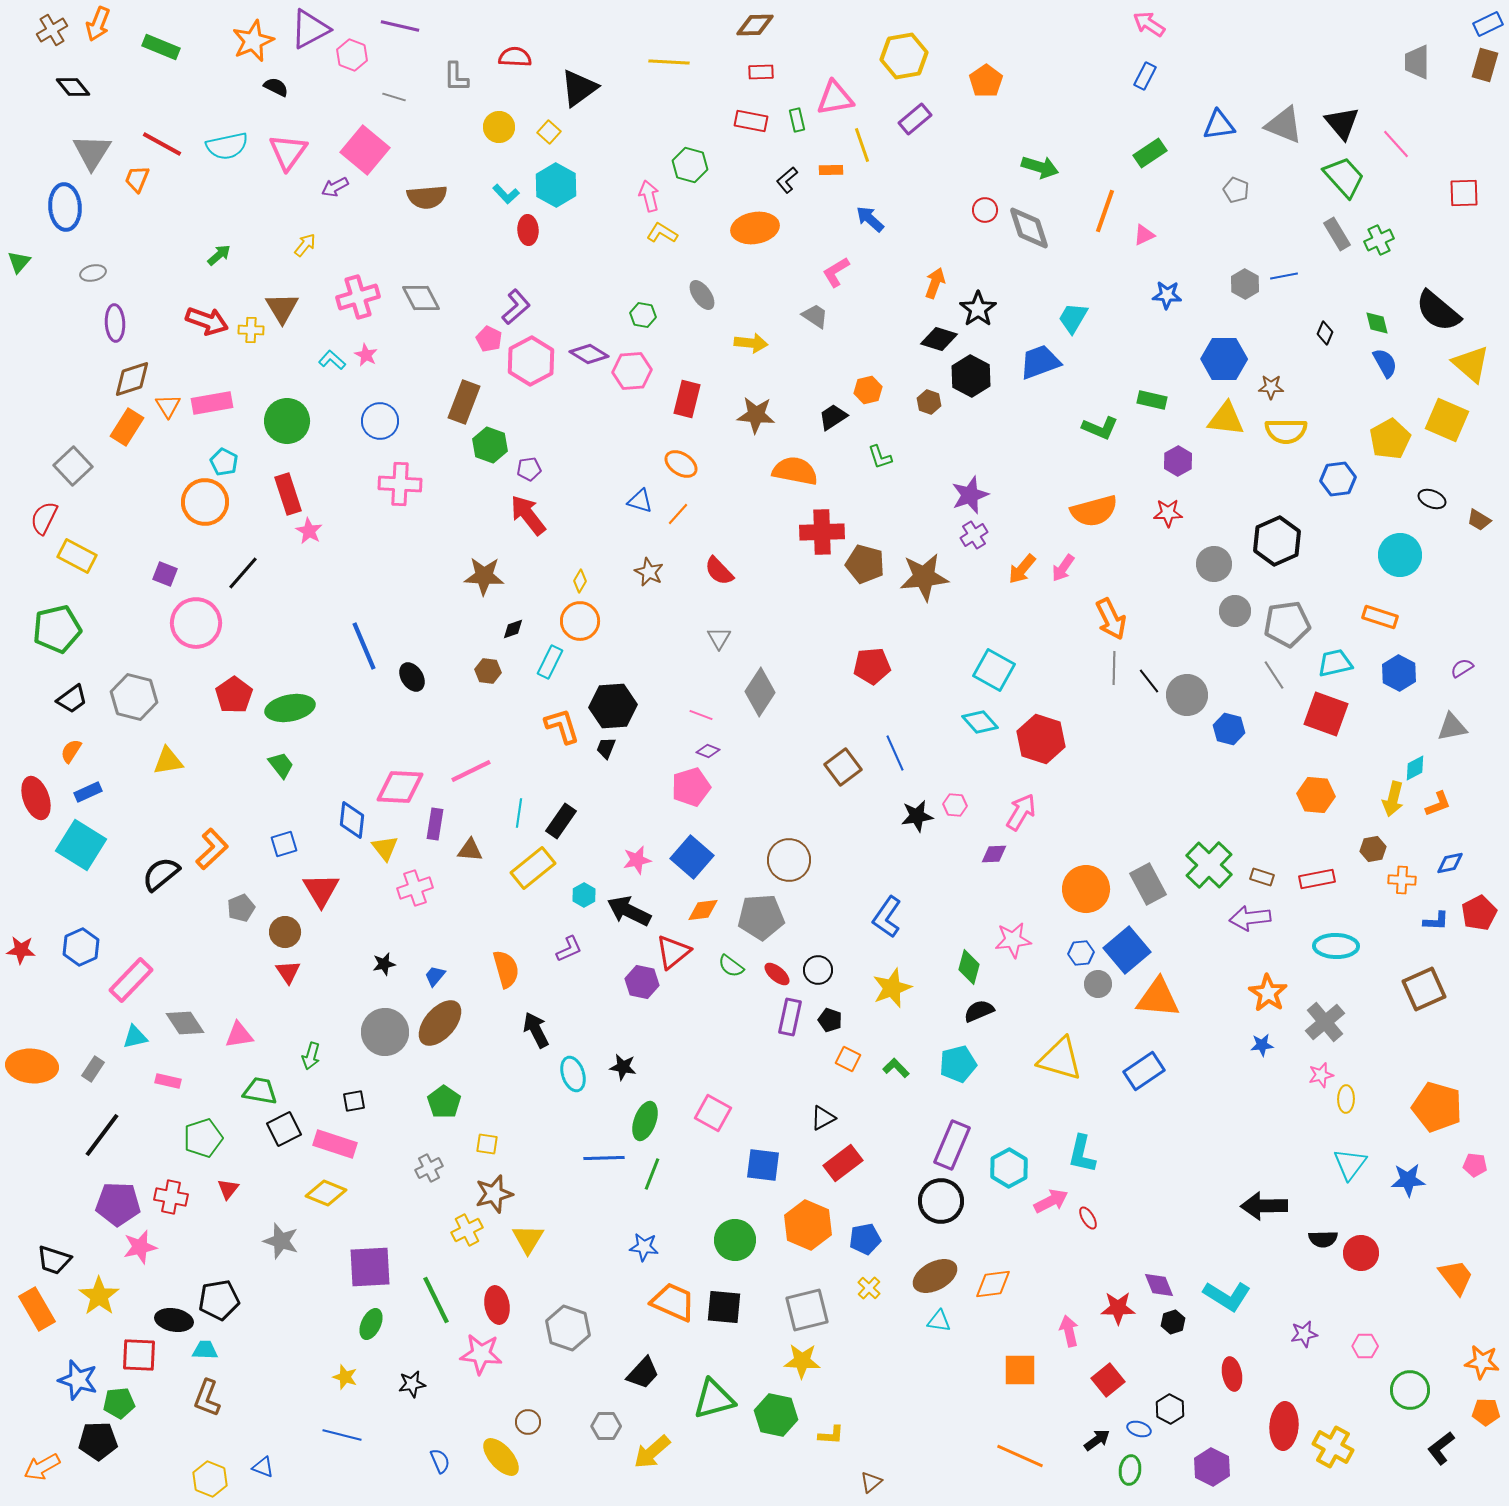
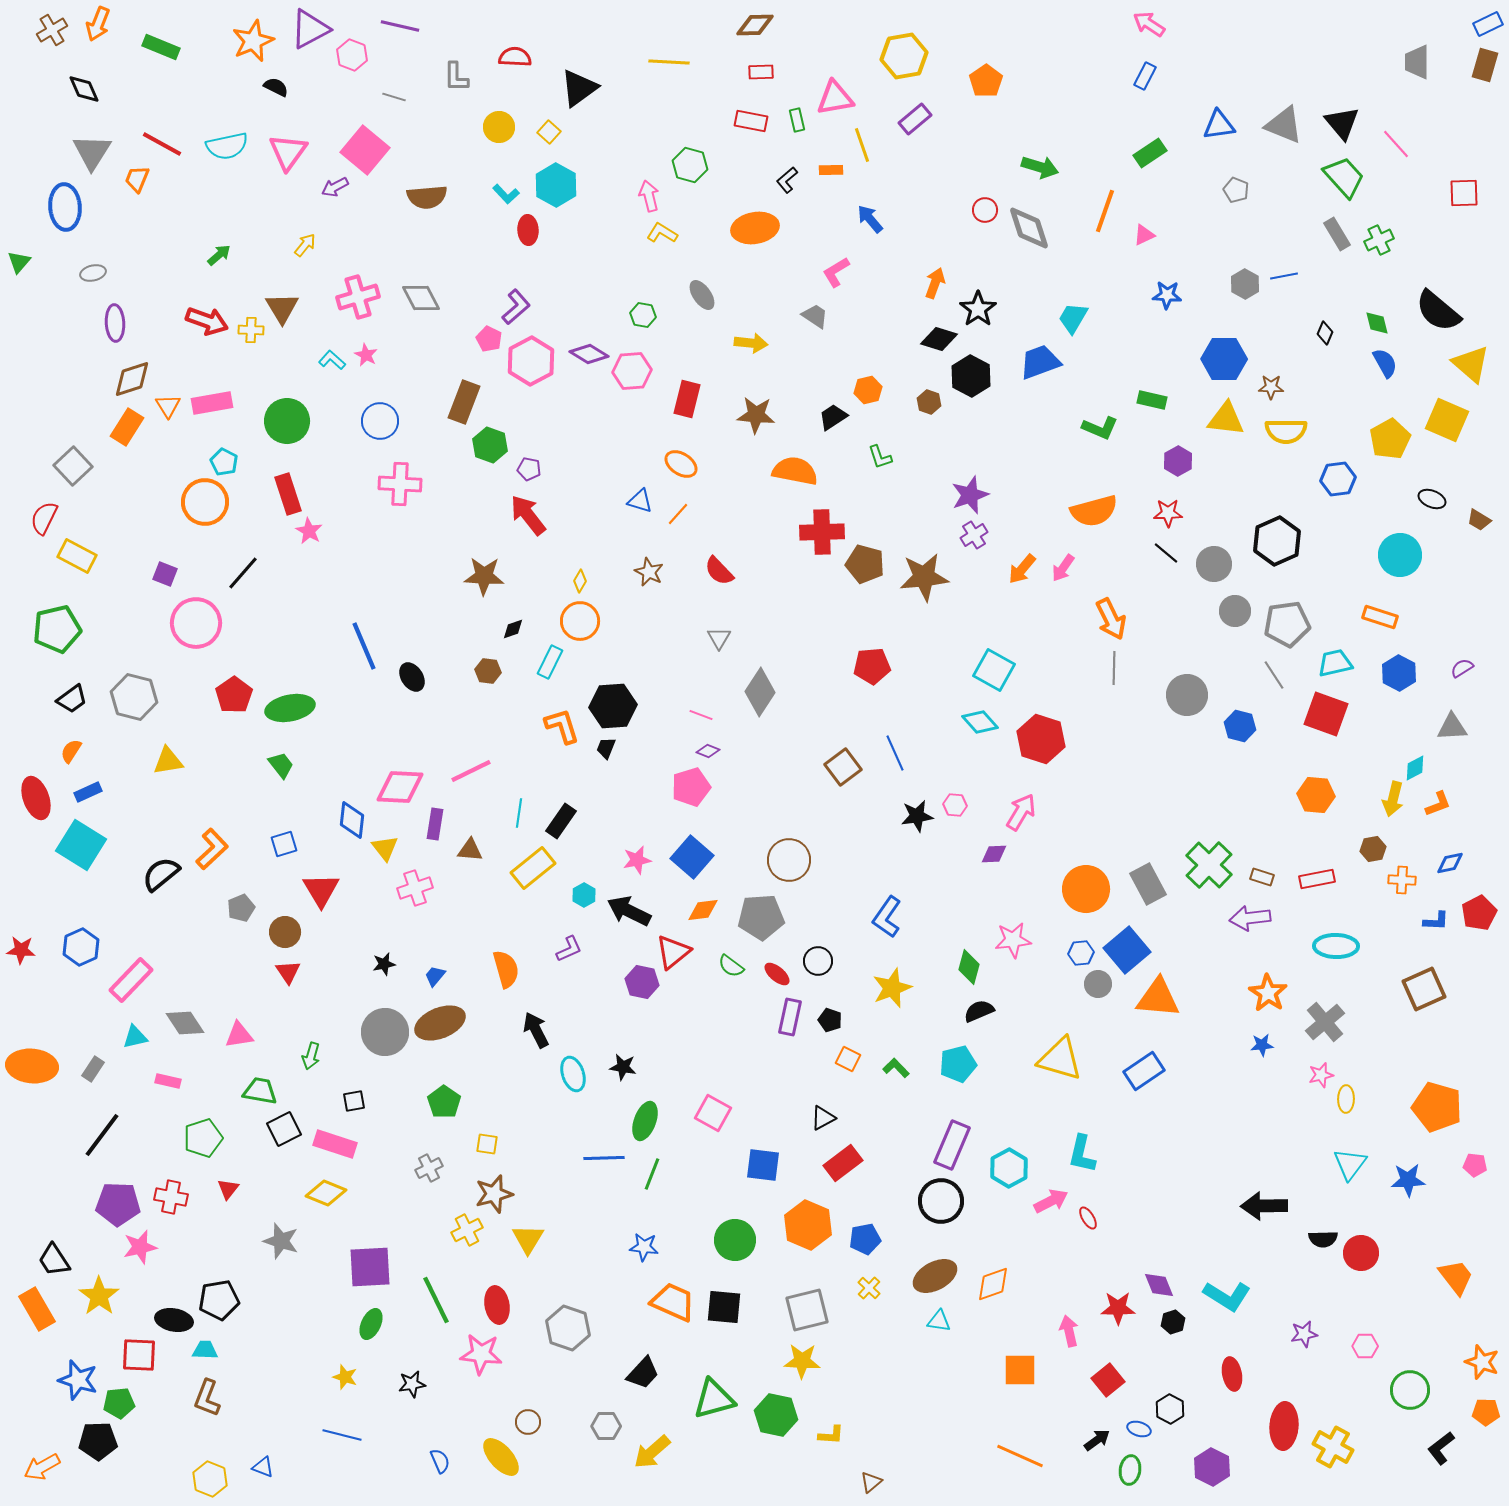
black diamond at (73, 87): moved 11 px right, 2 px down; rotated 16 degrees clockwise
blue arrow at (870, 219): rotated 8 degrees clockwise
purple pentagon at (529, 469): rotated 20 degrees clockwise
black line at (1149, 681): moved 17 px right, 128 px up; rotated 12 degrees counterclockwise
gray triangle at (1452, 727): rotated 8 degrees clockwise
blue hexagon at (1229, 729): moved 11 px right, 3 px up
black circle at (818, 970): moved 9 px up
brown ellipse at (440, 1023): rotated 27 degrees clockwise
black trapezoid at (54, 1260): rotated 39 degrees clockwise
orange diamond at (993, 1284): rotated 12 degrees counterclockwise
orange star at (1482, 1362): rotated 12 degrees clockwise
